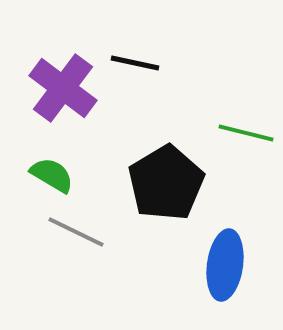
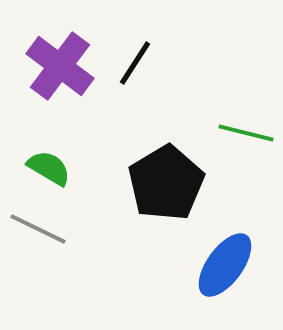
black line: rotated 69 degrees counterclockwise
purple cross: moved 3 px left, 22 px up
green semicircle: moved 3 px left, 7 px up
gray line: moved 38 px left, 3 px up
blue ellipse: rotated 28 degrees clockwise
